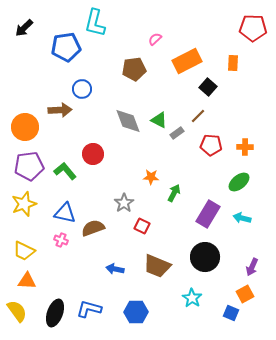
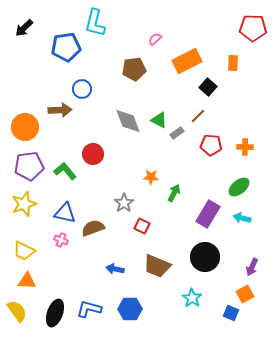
green ellipse at (239, 182): moved 5 px down
blue hexagon at (136, 312): moved 6 px left, 3 px up
